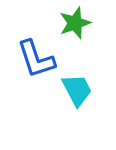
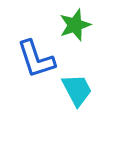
green star: moved 2 px down
